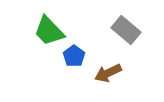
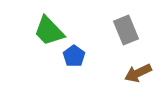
gray rectangle: rotated 28 degrees clockwise
brown arrow: moved 30 px right
